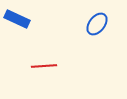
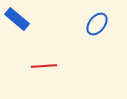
blue rectangle: rotated 15 degrees clockwise
